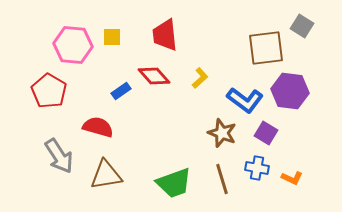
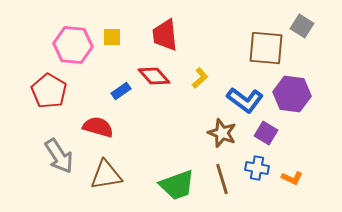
brown square: rotated 12 degrees clockwise
purple hexagon: moved 2 px right, 3 px down
green trapezoid: moved 3 px right, 2 px down
